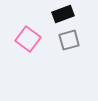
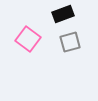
gray square: moved 1 px right, 2 px down
